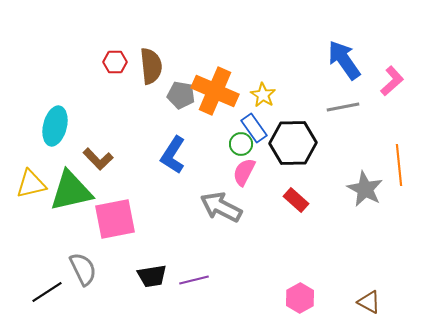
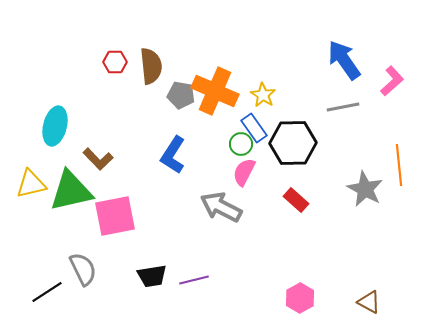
pink square: moved 3 px up
